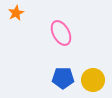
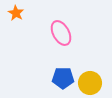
orange star: rotated 14 degrees counterclockwise
yellow circle: moved 3 px left, 3 px down
